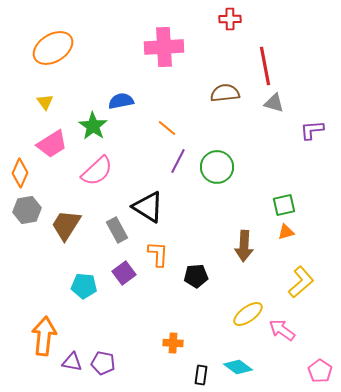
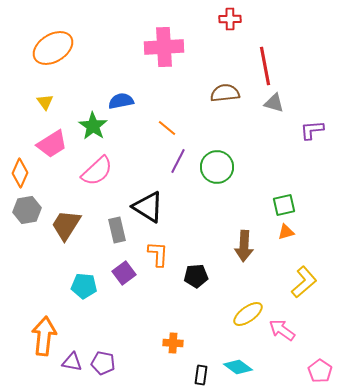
gray rectangle: rotated 15 degrees clockwise
yellow L-shape: moved 3 px right
